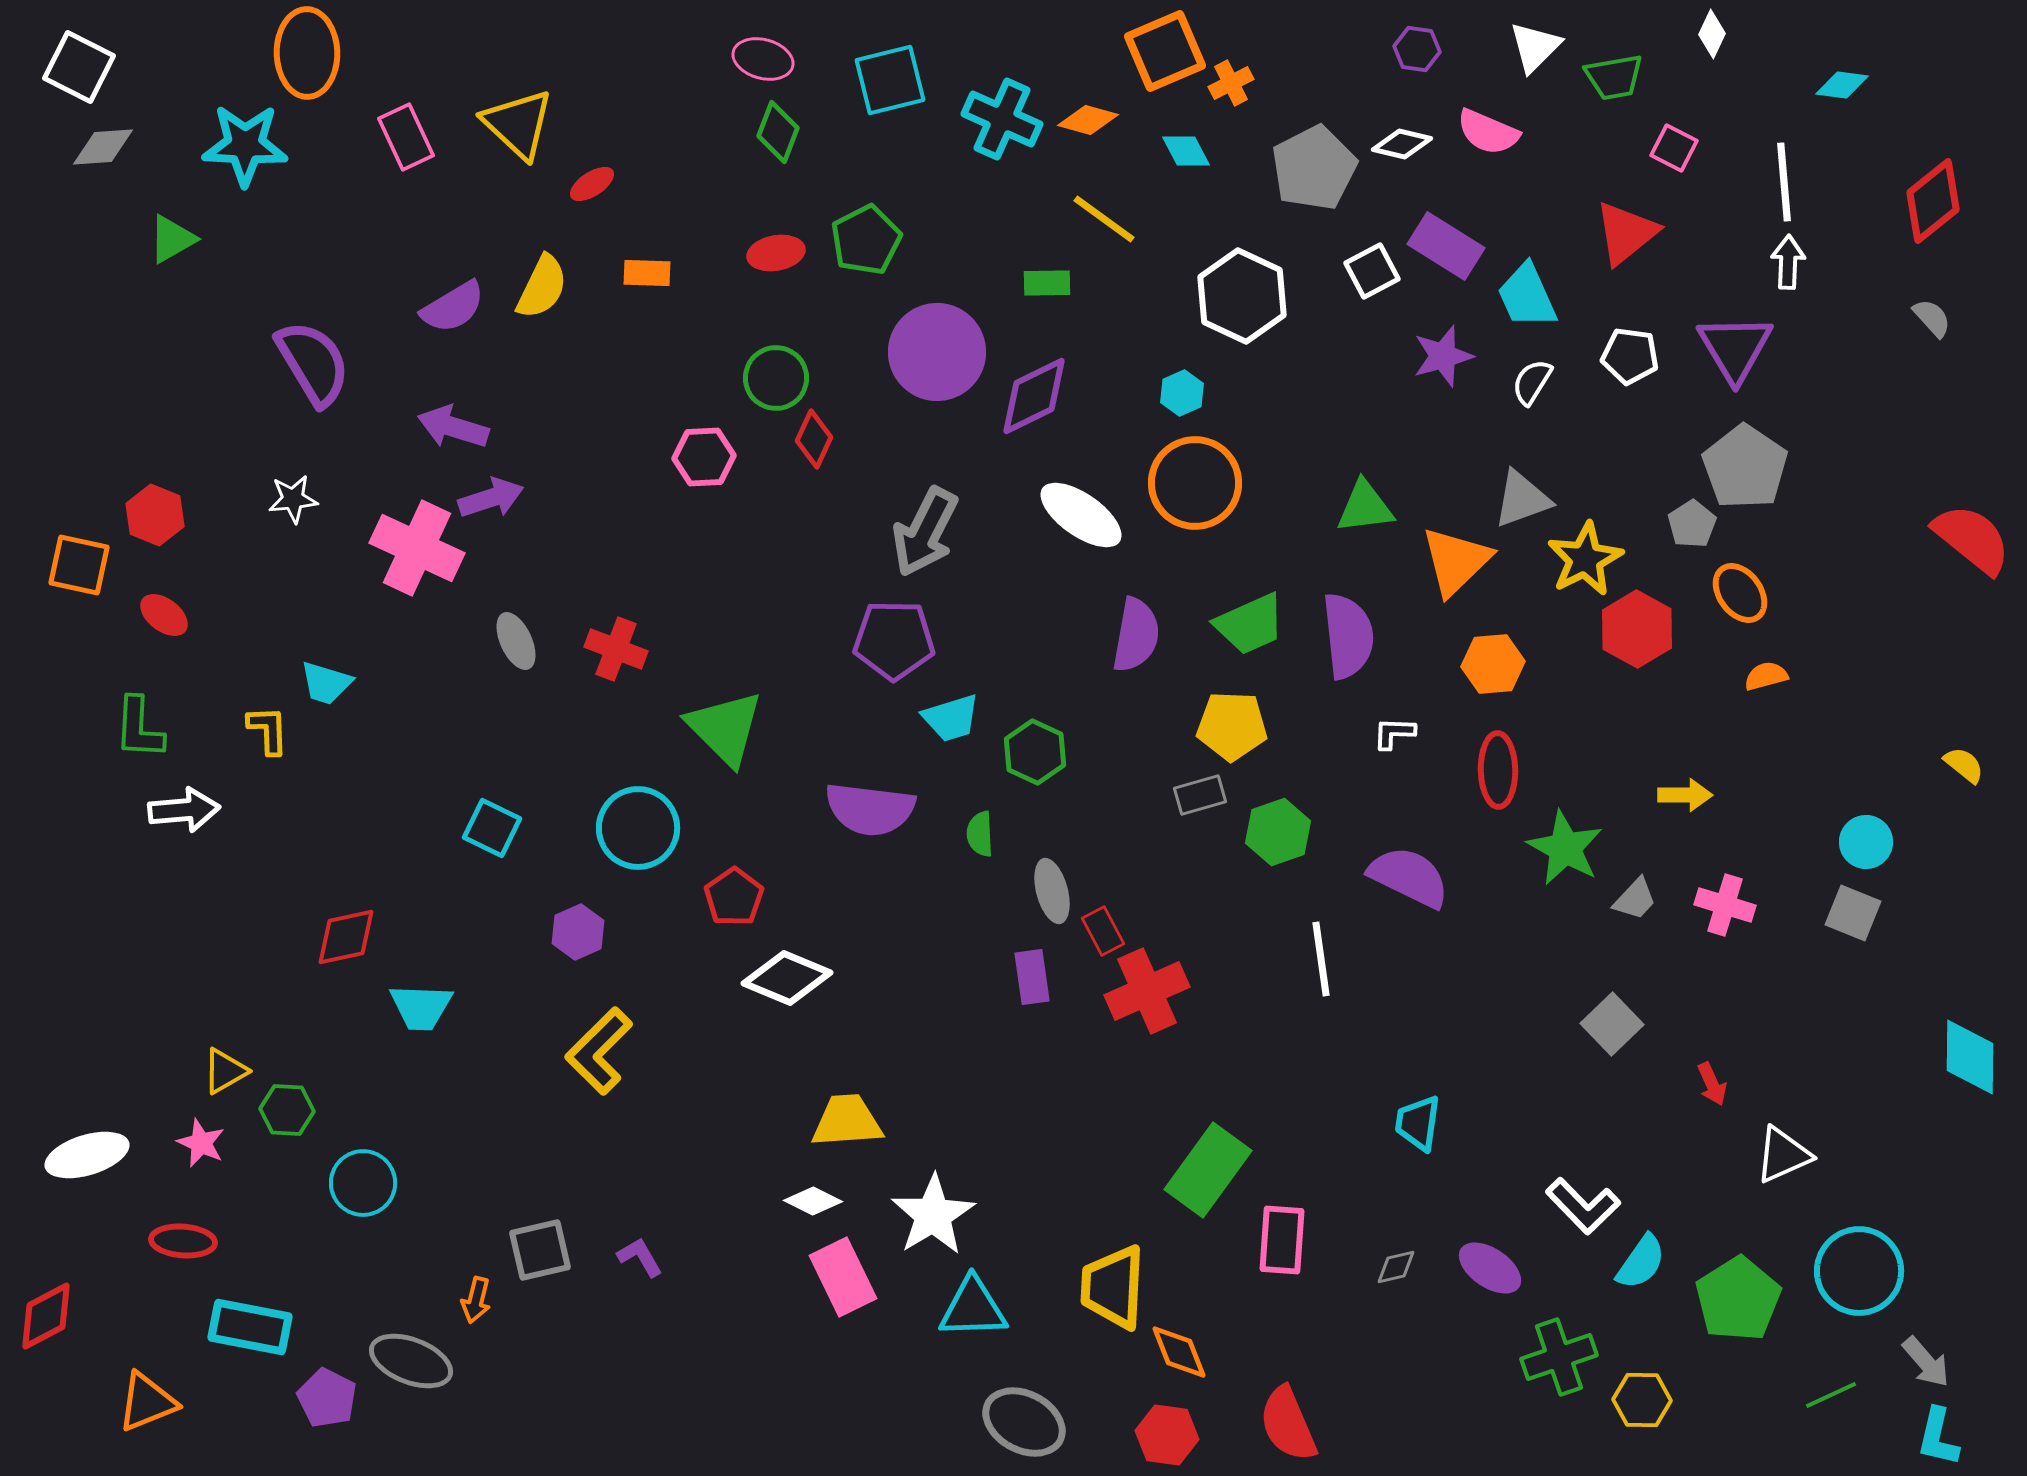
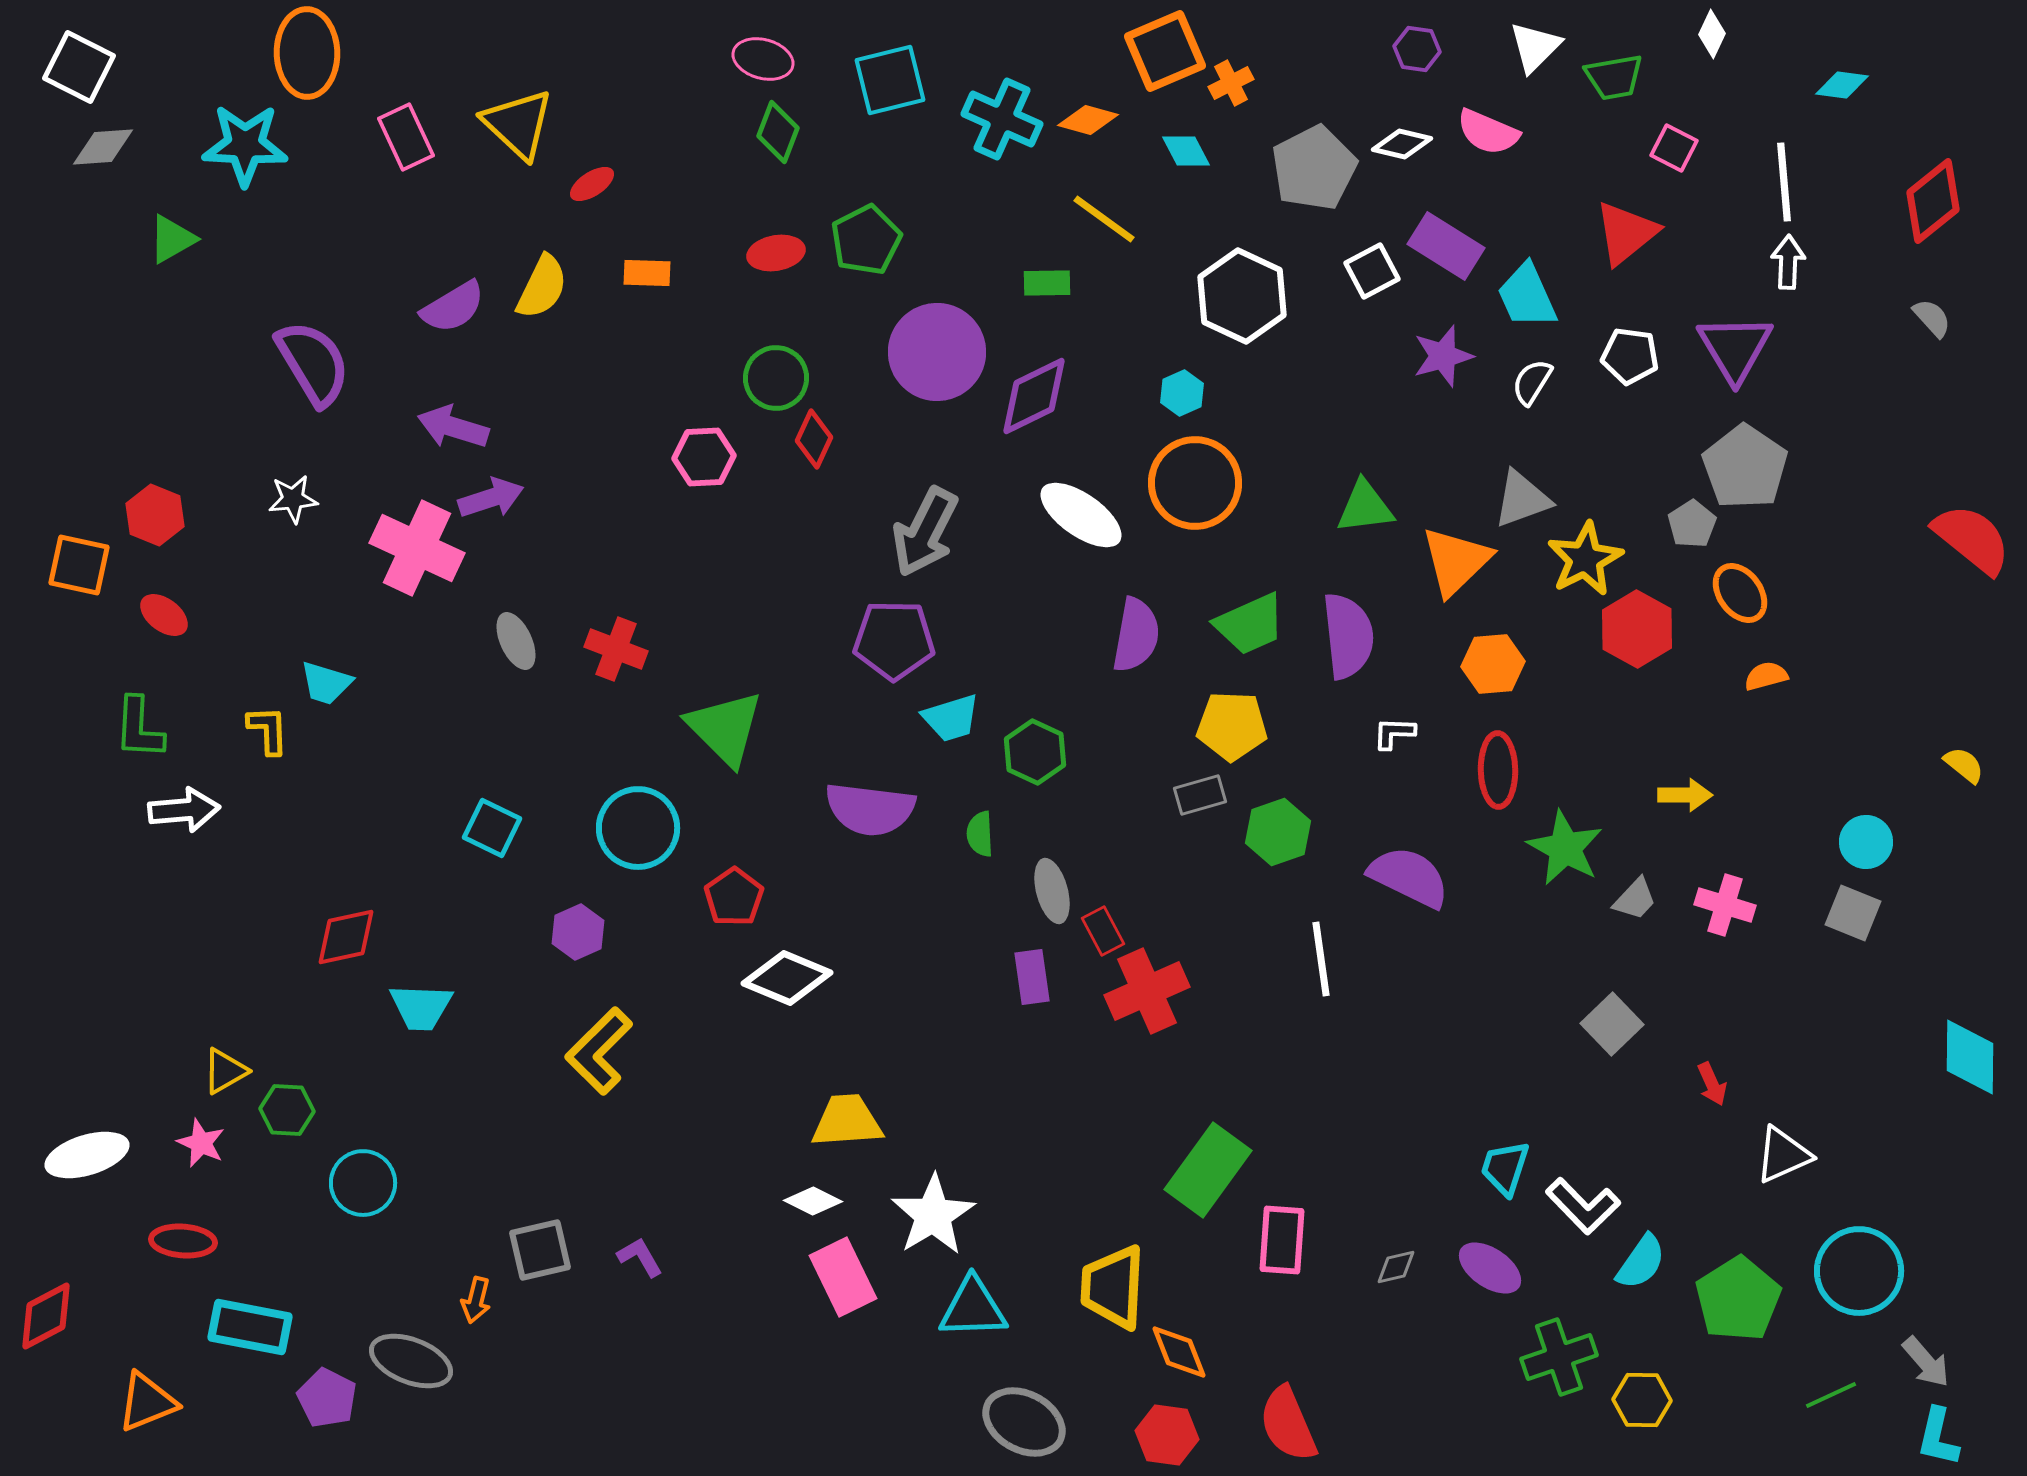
cyan trapezoid at (1418, 1123): moved 87 px right, 45 px down; rotated 10 degrees clockwise
